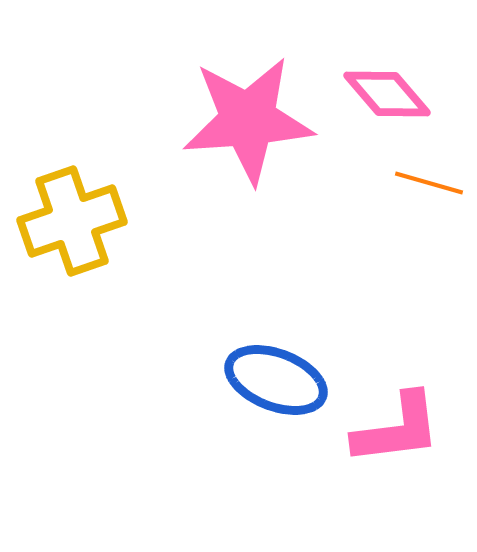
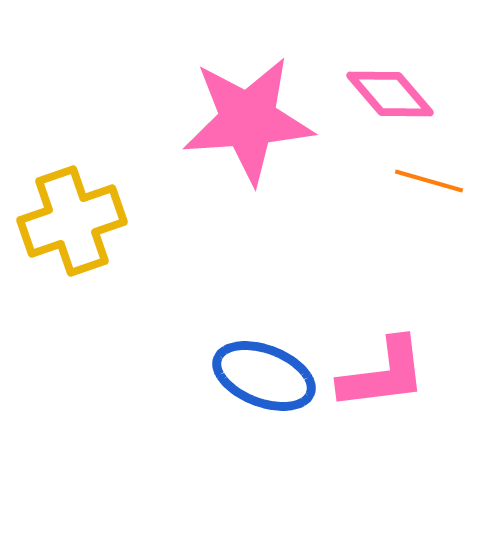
pink diamond: moved 3 px right
orange line: moved 2 px up
blue ellipse: moved 12 px left, 4 px up
pink L-shape: moved 14 px left, 55 px up
